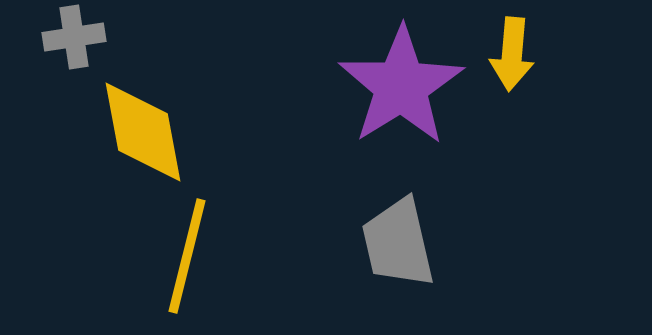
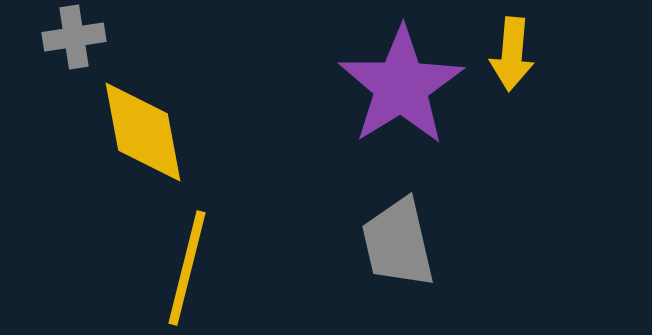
yellow line: moved 12 px down
